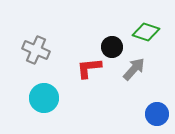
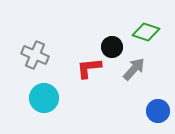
gray cross: moved 1 px left, 5 px down
blue circle: moved 1 px right, 3 px up
